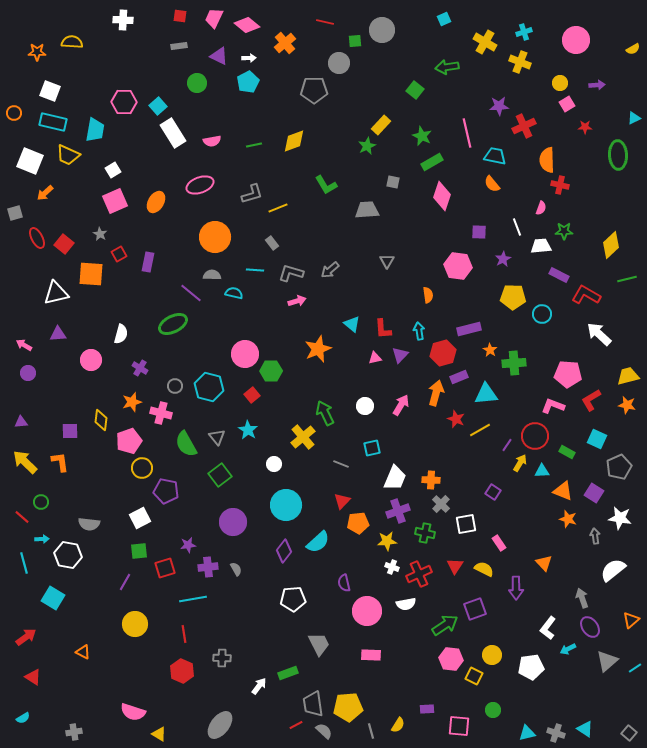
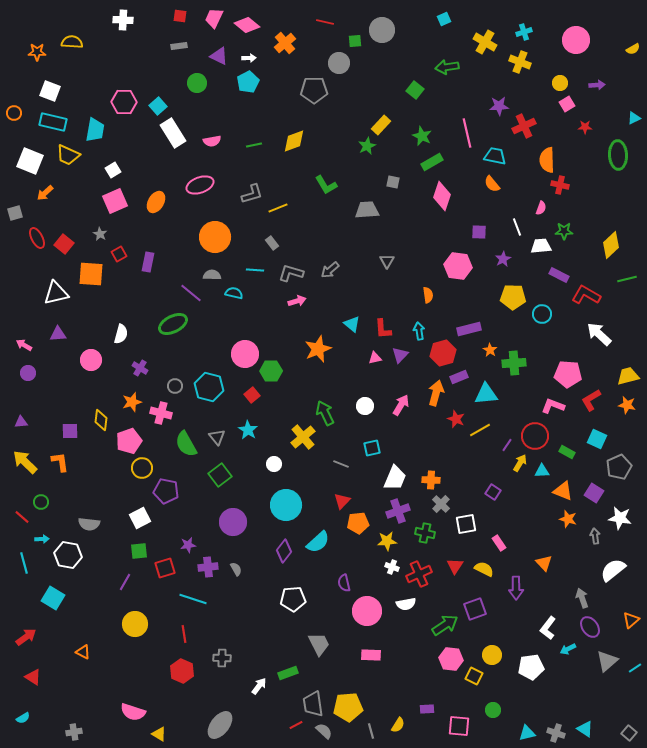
cyan line at (193, 599): rotated 28 degrees clockwise
